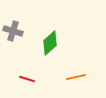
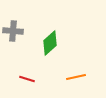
gray cross: rotated 12 degrees counterclockwise
